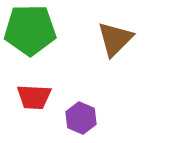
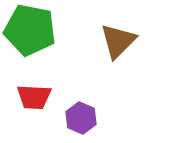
green pentagon: rotated 12 degrees clockwise
brown triangle: moved 3 px right, 2 px down
